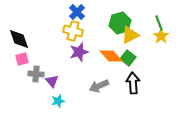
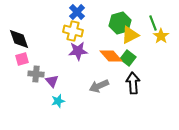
green line: moved 6 px left
purple star: moved 1 px left, 1 px up; rotated 12 degrees clockwise
